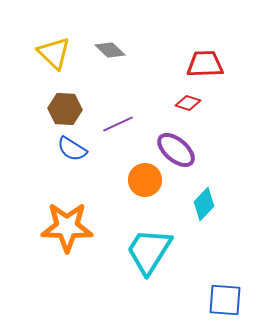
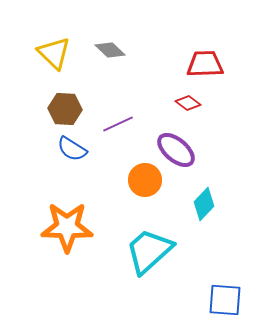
red diamond: rotated 20 degrees clockwise
cyan trapezoid: rotated 16 degrees clockwise
